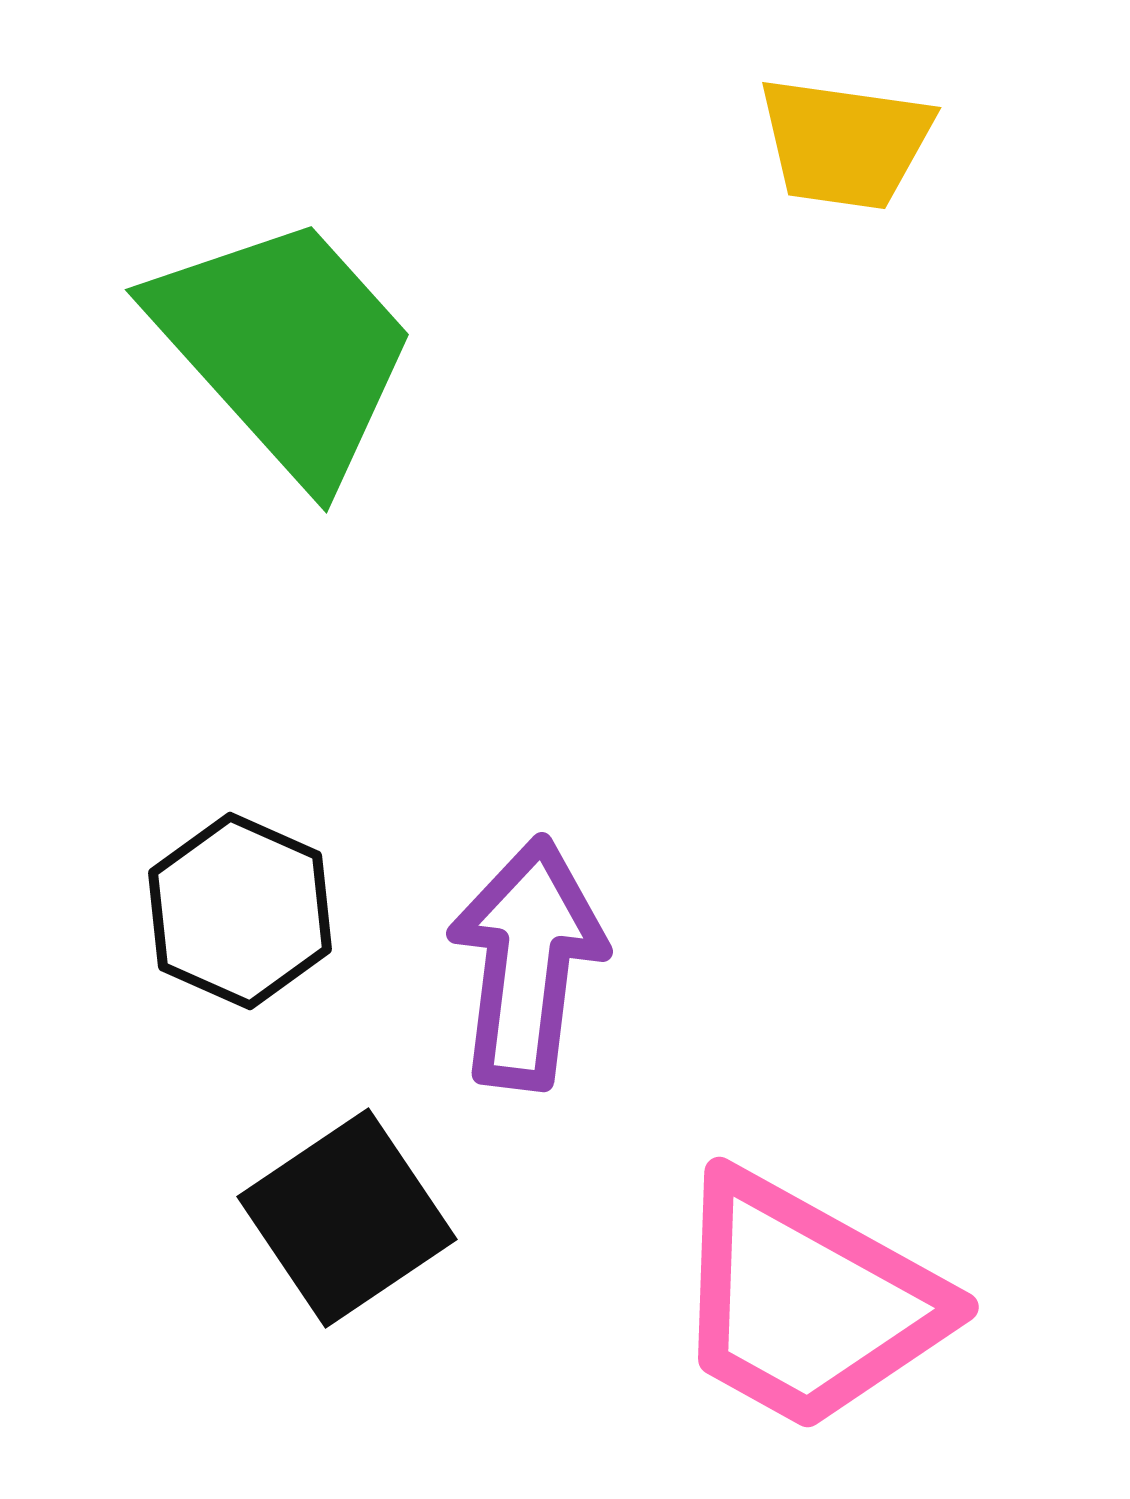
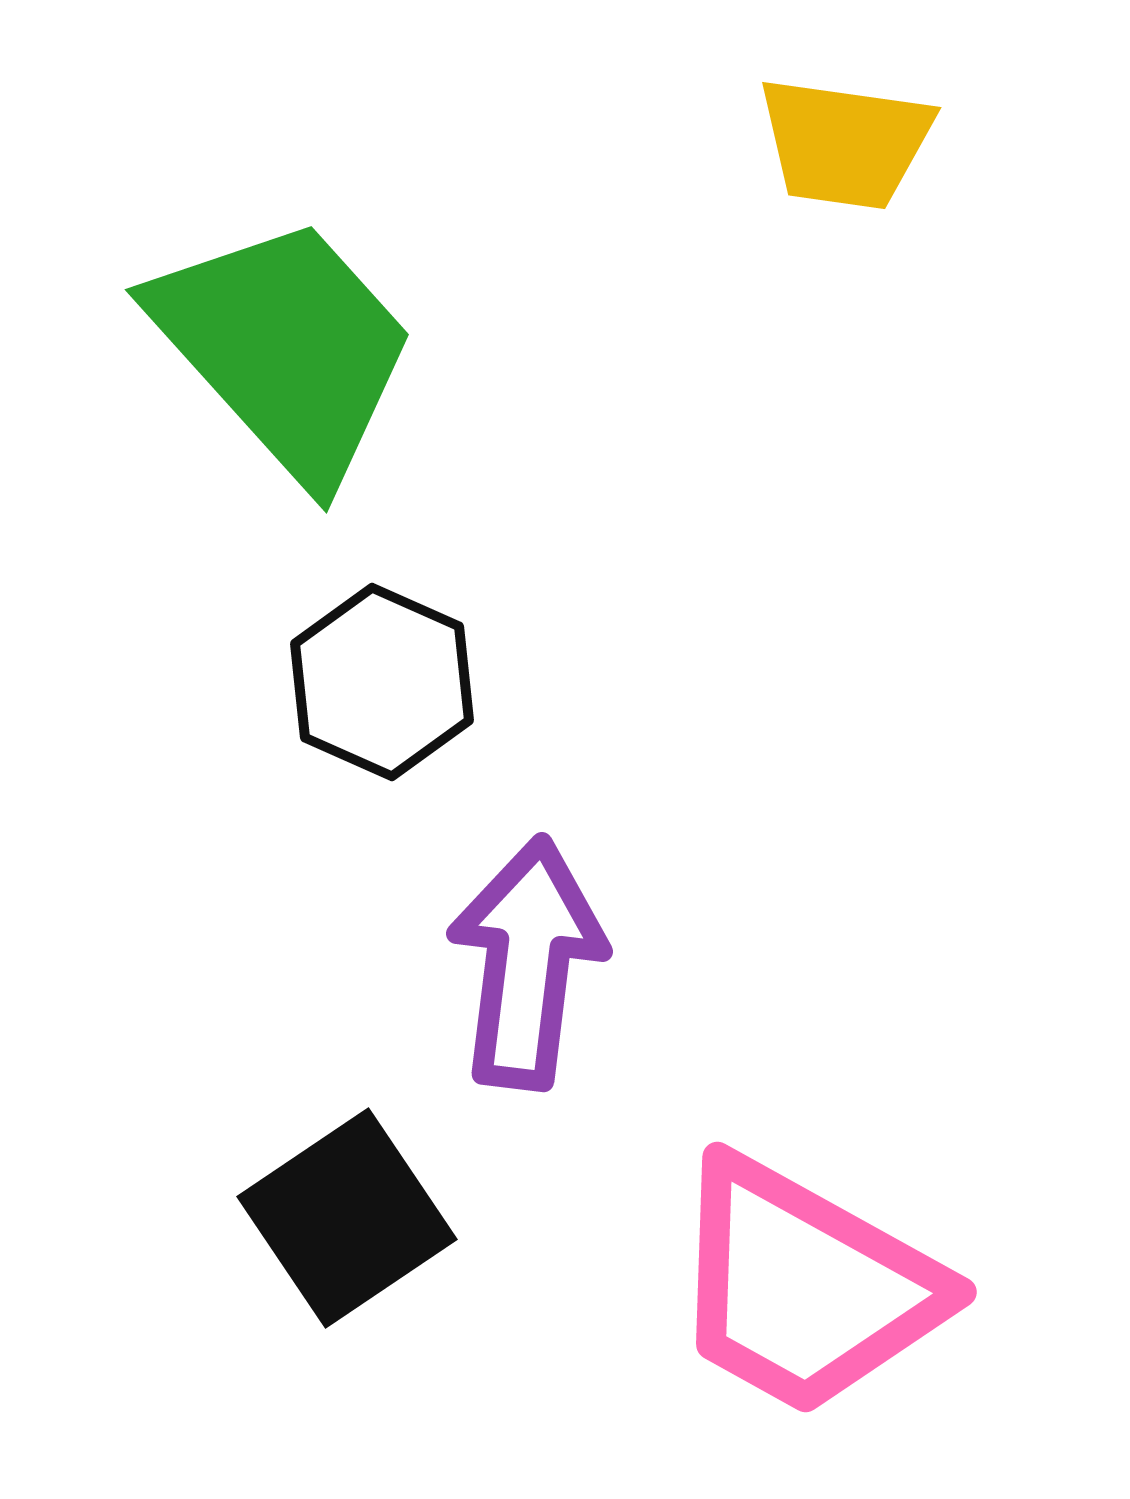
black hexagon: moved 142 px right, 229 px up
pink trapezoid: moved 2 px left, 15 px up
